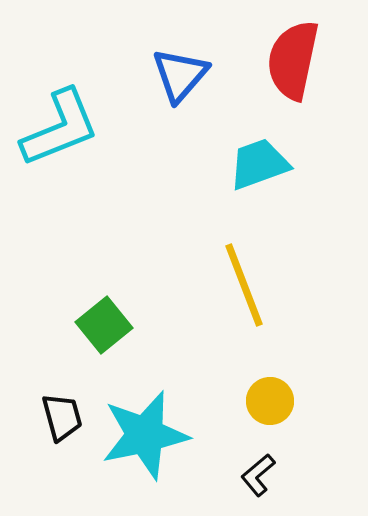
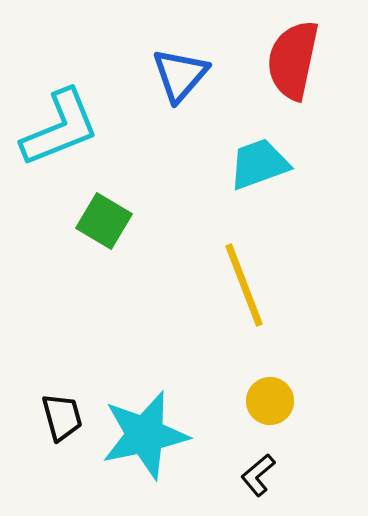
green square: moved 104 px up; rotated 20 degrees counterclockwise
